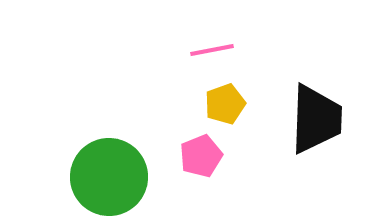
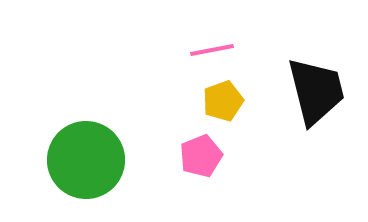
yellow pentagon: moved 2 px left, 3 px up
black trapezoid: moved 28 px up; rotated 16 degrees counterclockwise
green circle: moved 23 px left, 17 px up
